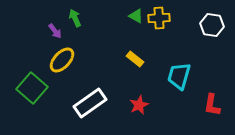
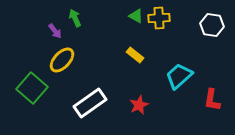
yellow rectangle: moved 4 px up
cyan trapezoid: rotated 32 degrees clockwise
red L-shape: moved 5 px up
